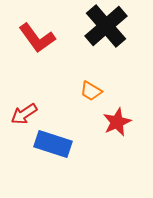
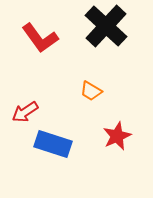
black cross: rotated 6 degrees counterclockwise
red L-shape: moved 3 px right
red arrow: moved 1 px right, 2 px up
red star: moved 14 px down
